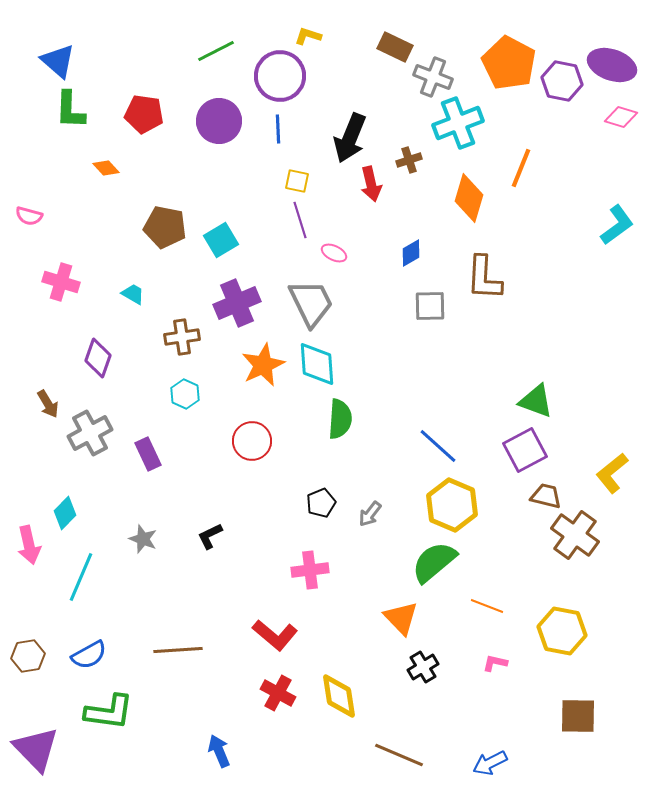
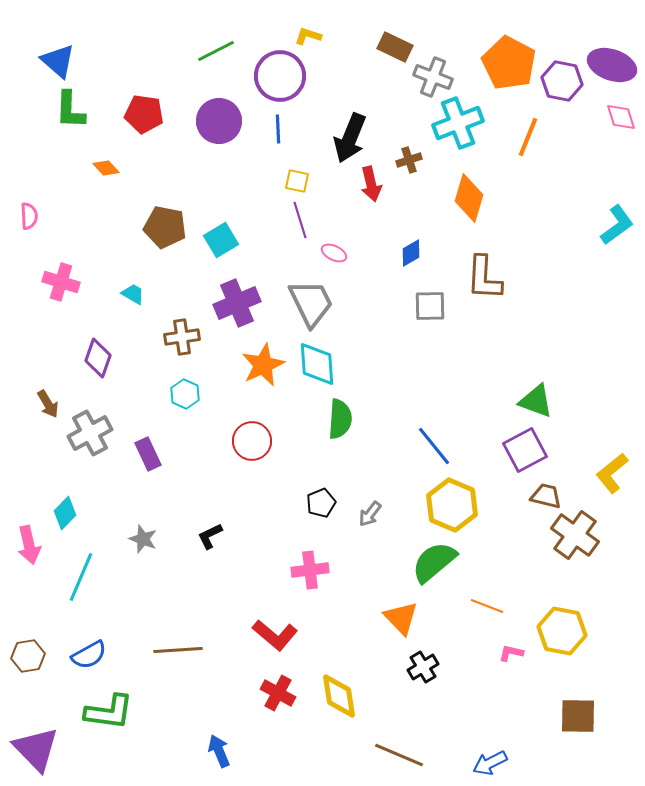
pink diamond at (621, 117): rotated 56 degrees clockwise
orange line at (521, 168): moved 7 px right, 31 px up
pink semicircle at (29, 216): rotated 108 degrees counterclockwise
blue line at (438, 446): moved 4 px left; rotated 9 degrees clockwise
pink L-shape at (495, 663): moved 16 px right, 10 px up
